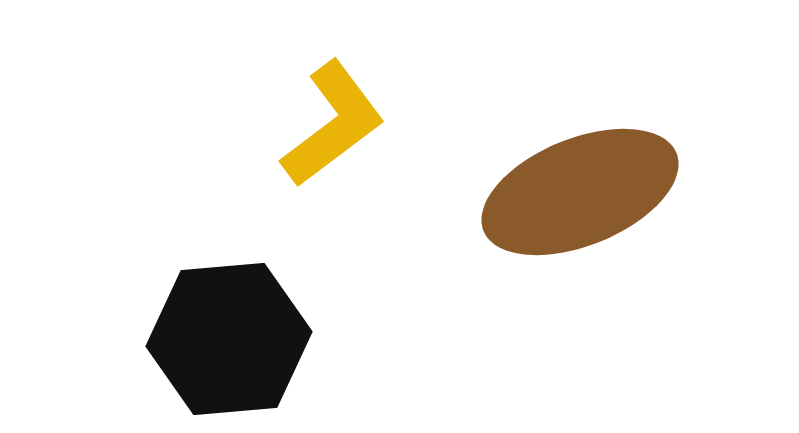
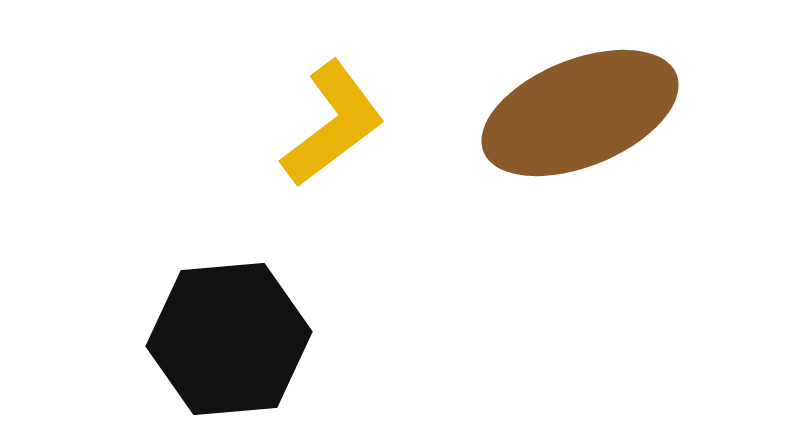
brown ellipse: moved 79 px up
